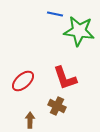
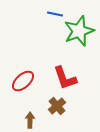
green star: rotated 28 degrees counterclockwise
brown cross: rotated 24 degrees clockwise
